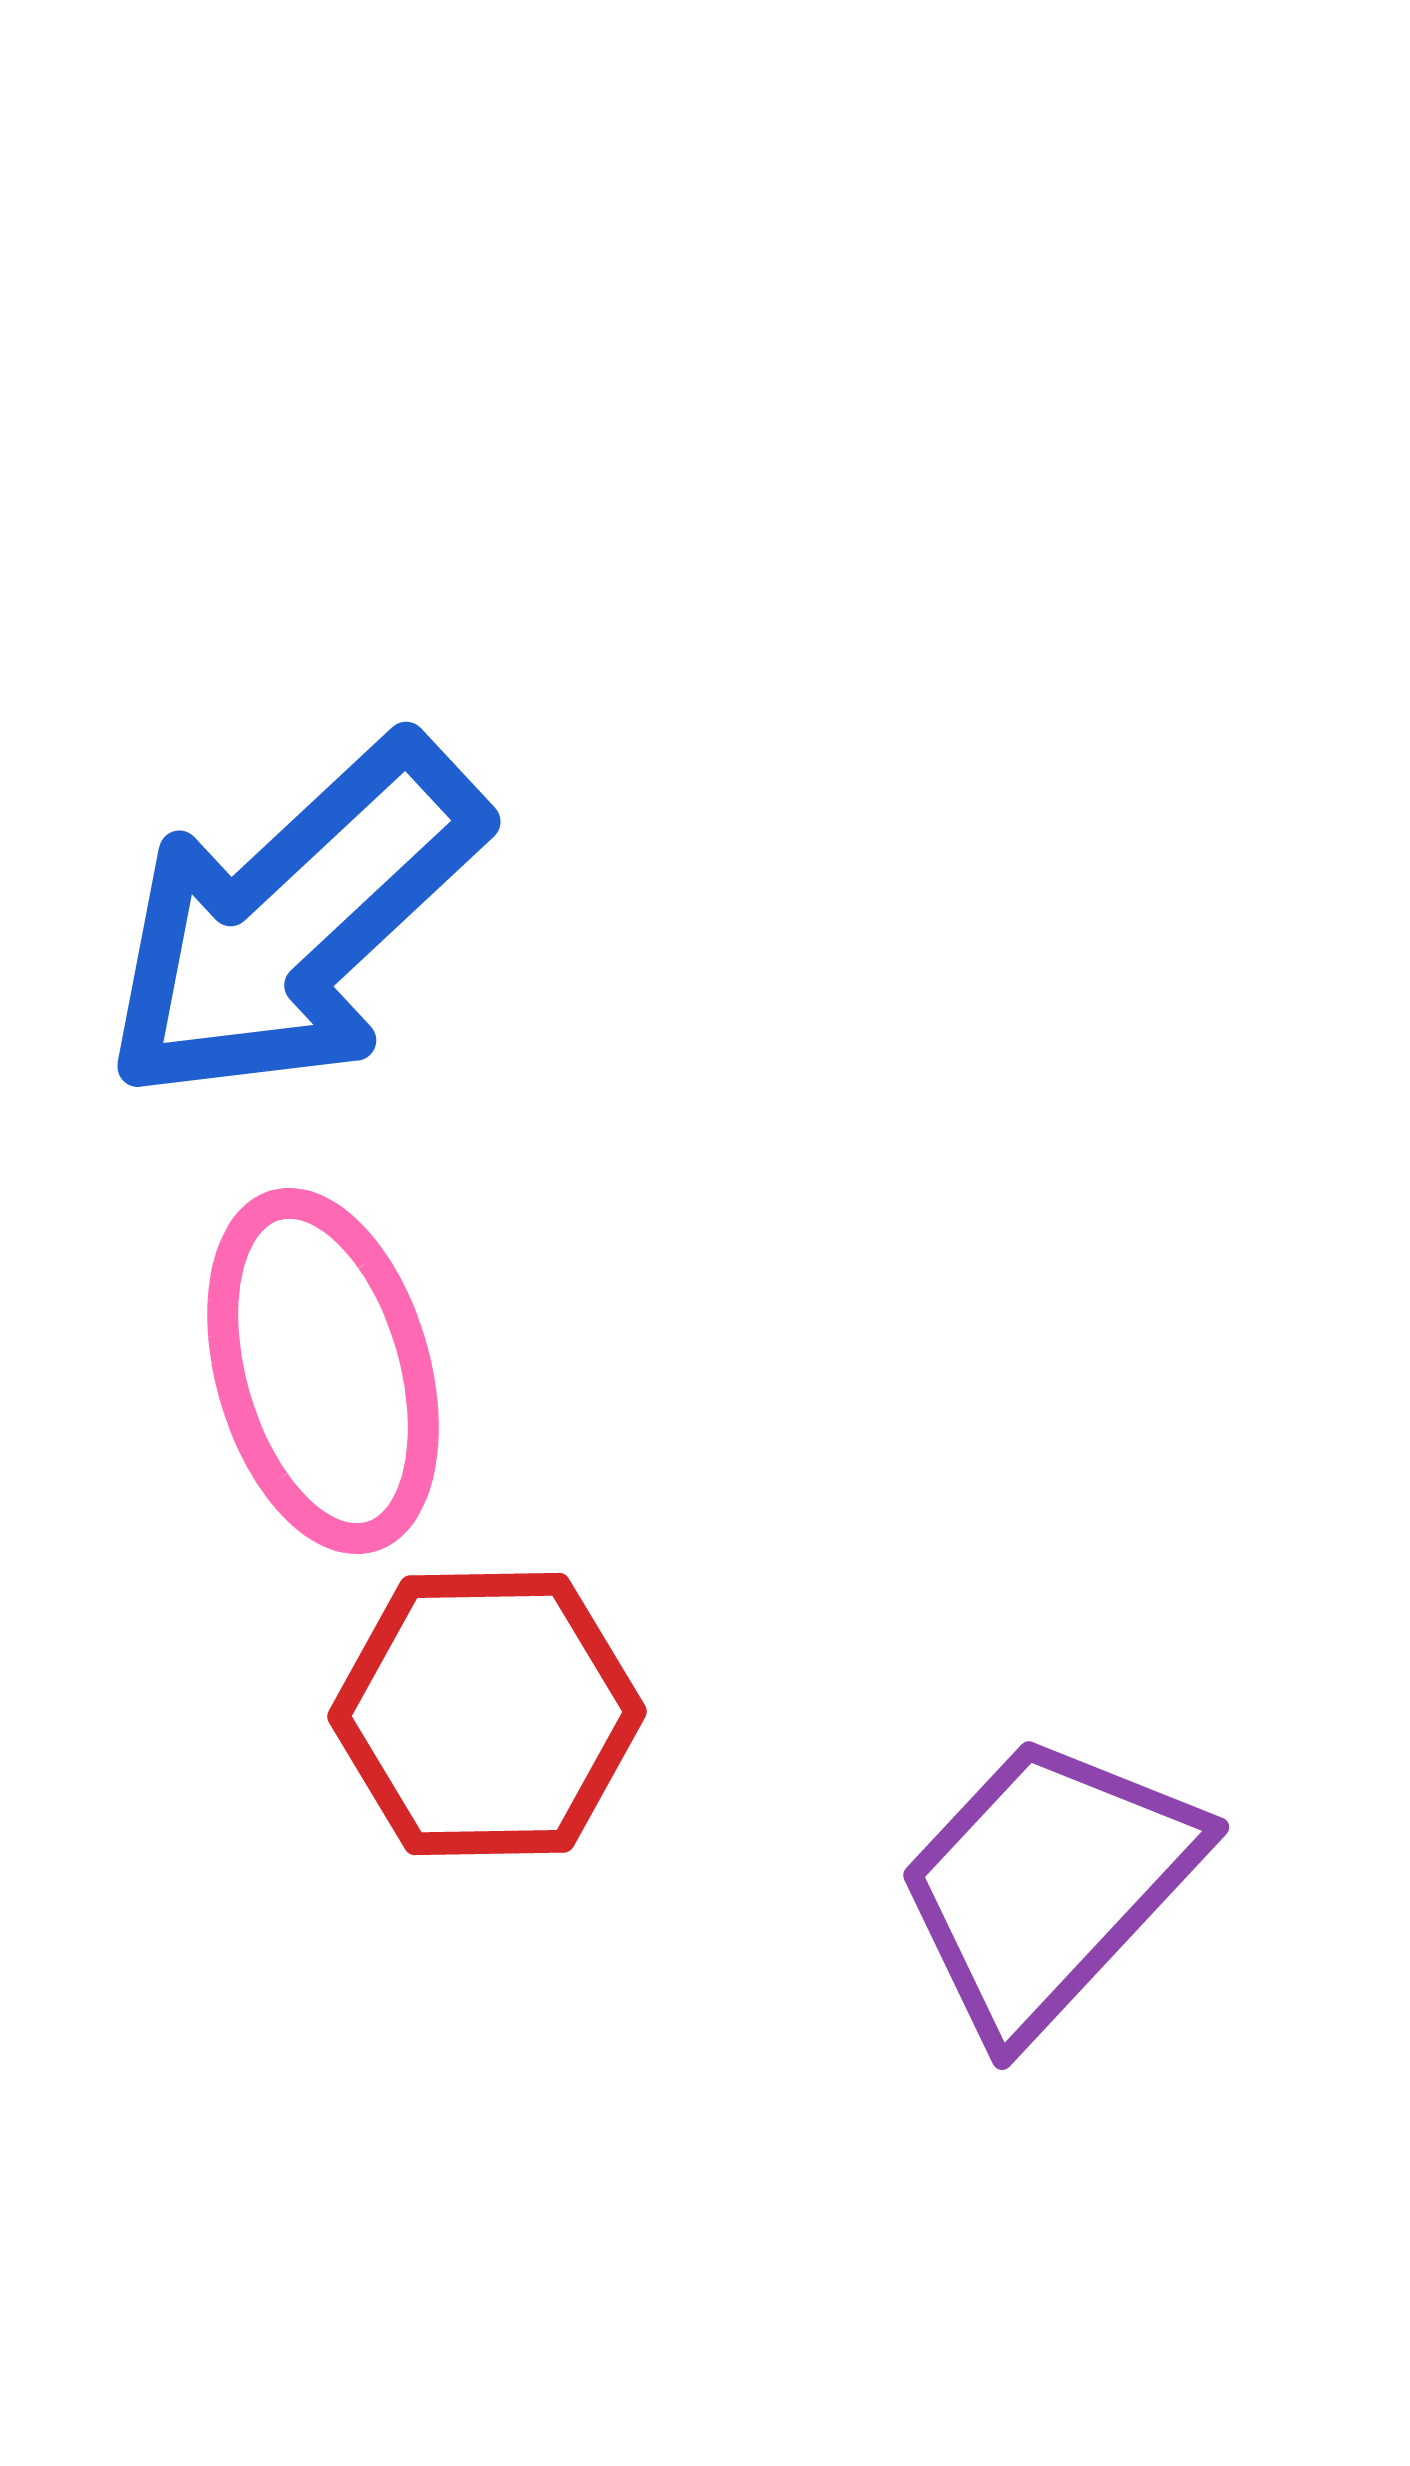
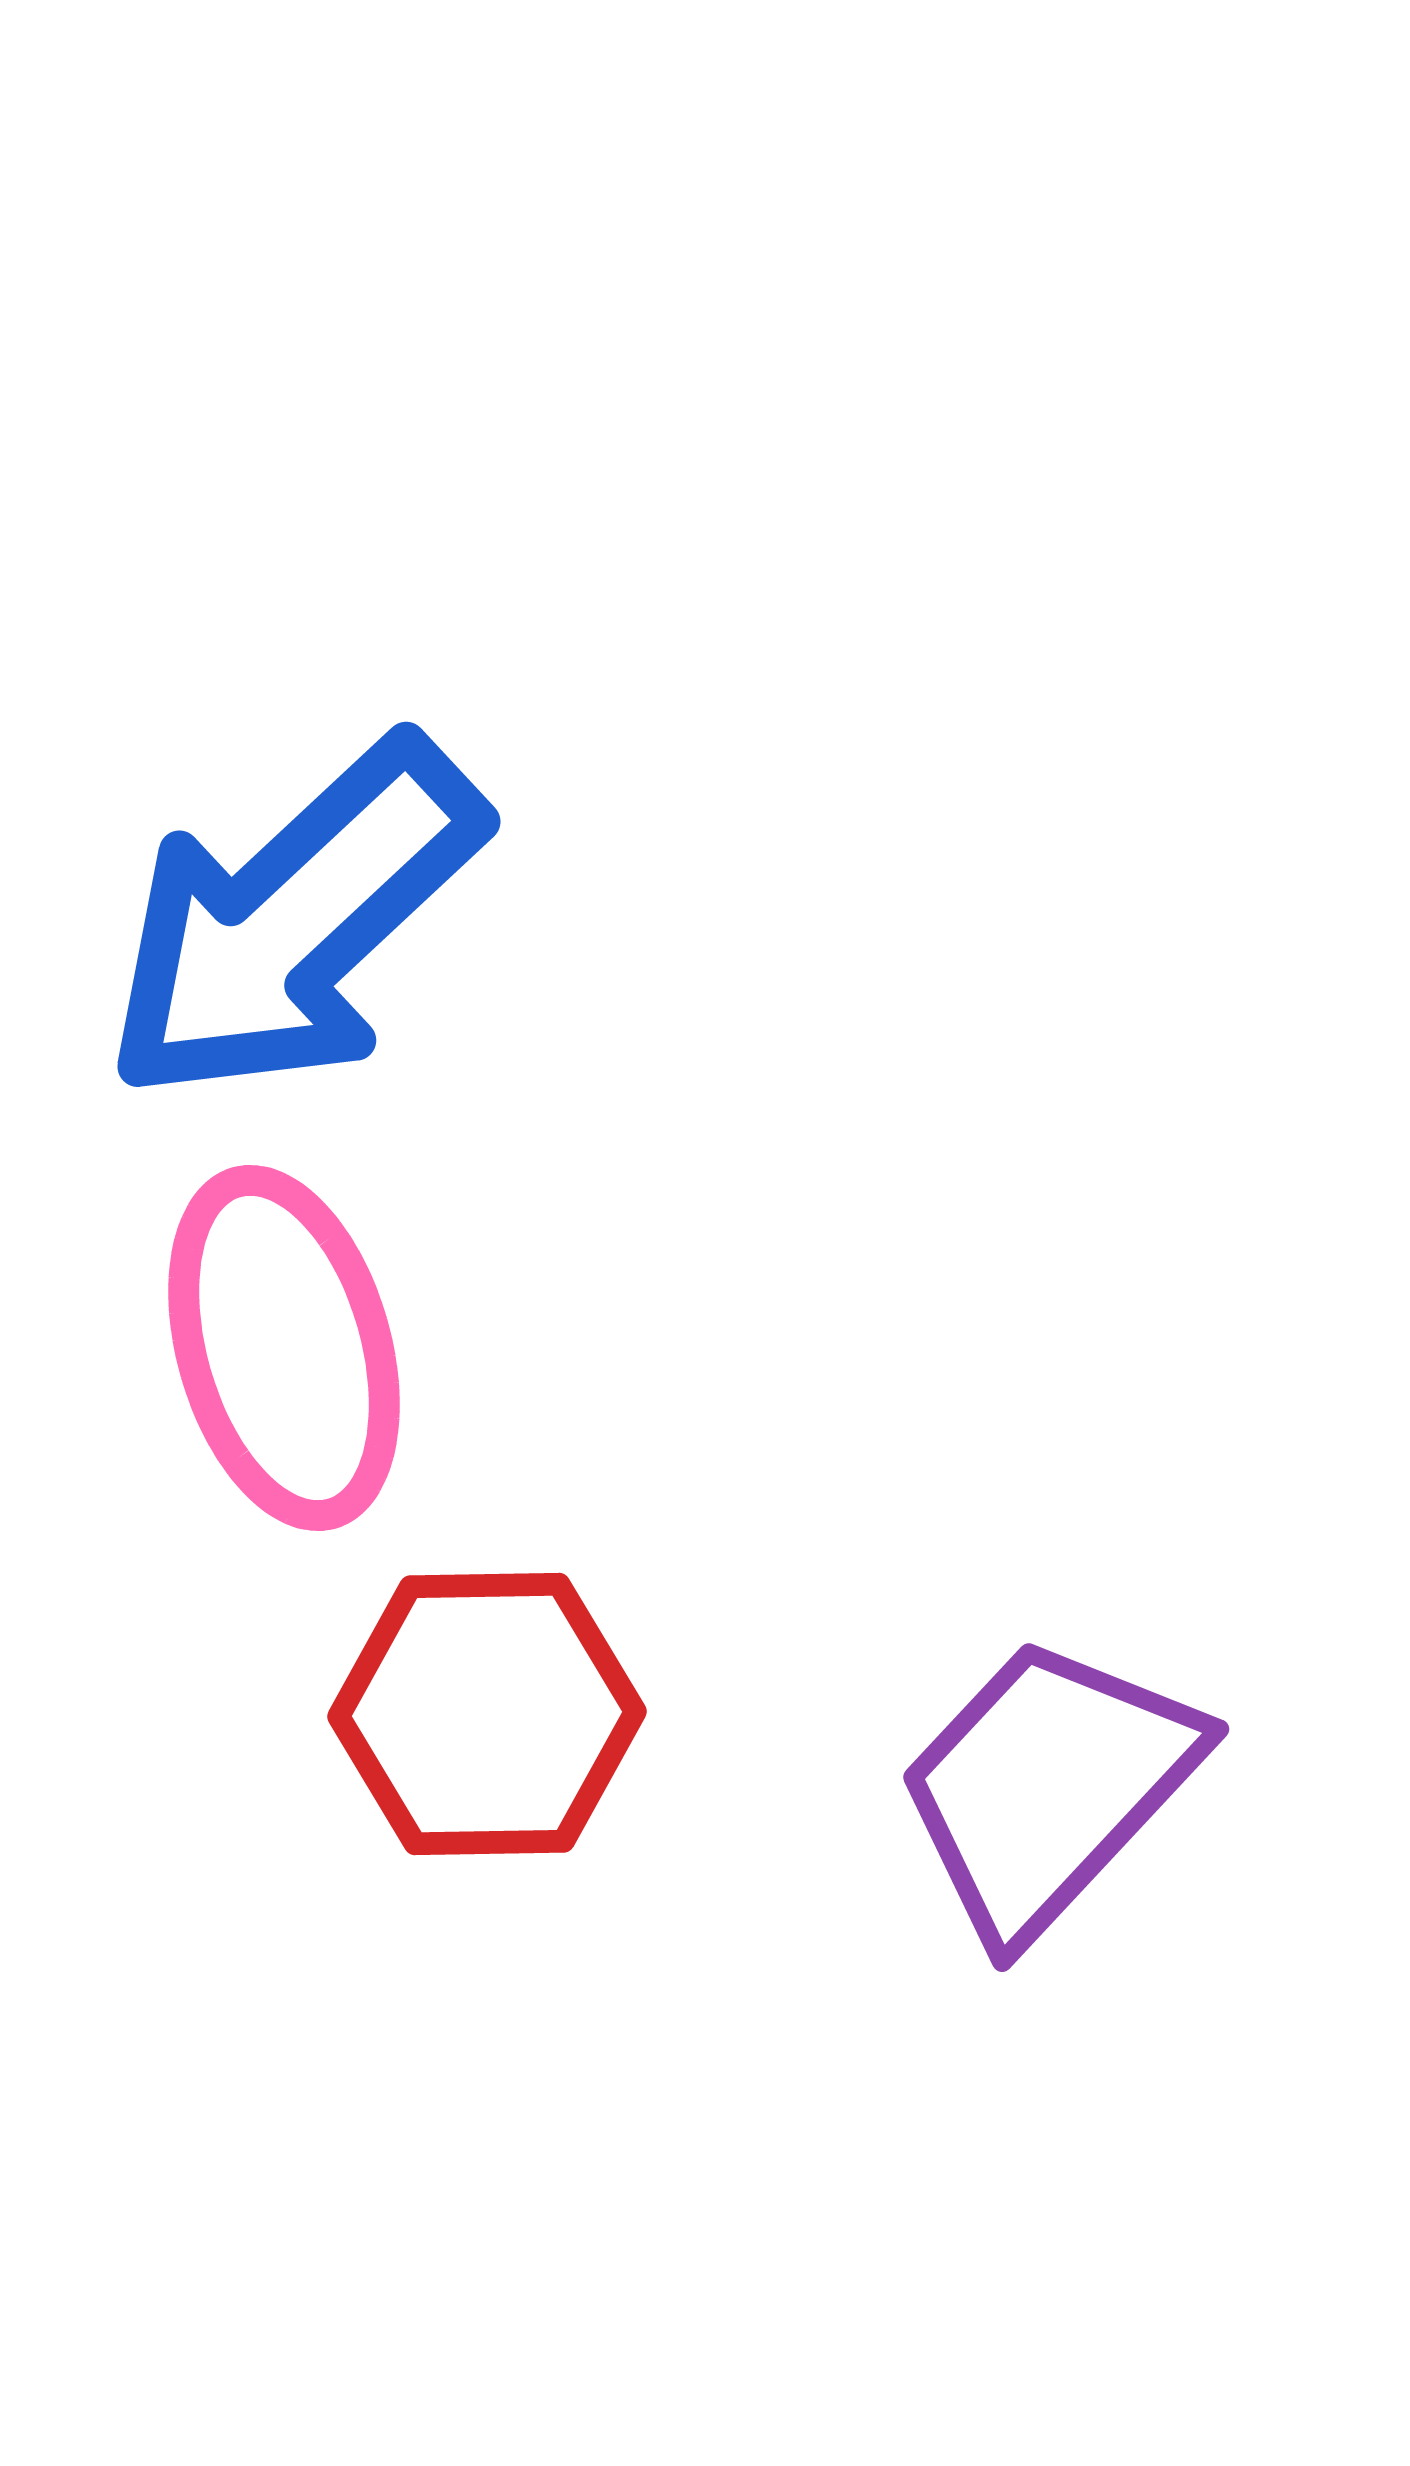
pink ellipse: moved 39 px left, 23 px up
purple trapezoid: moved 98 px up
